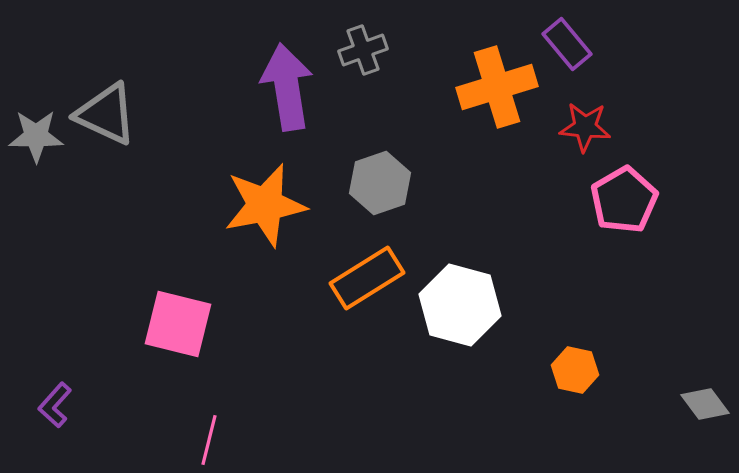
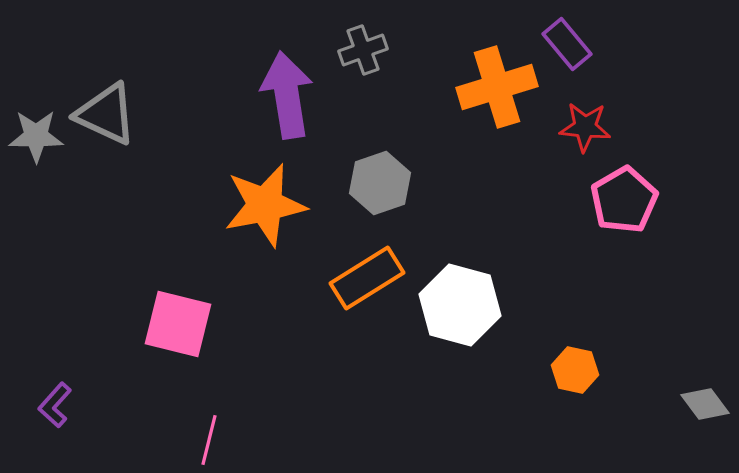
purple arrow: moved 8 px down
